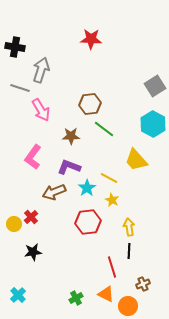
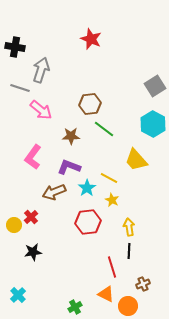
red star: rotated 20 degrees clockwise
pink arrow: rotated 20 degrees counterclockwise
yellow circle: moved 1 px down
green cross: moved 1 px left, 9 px down
